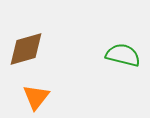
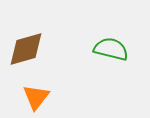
green semicircle: moved 12 px left, 6 px up
